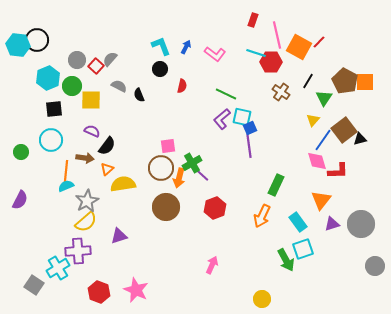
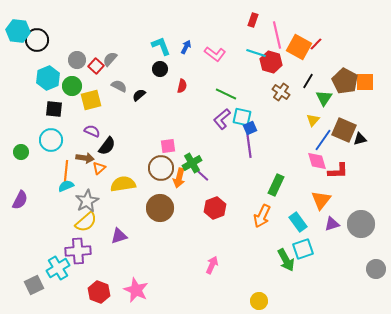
red line at (319, 42): moved 3 px left, 2 px down
cyan hexagon at (18, 45): moved 14 px up
red hexagon at (271, 62): rotated 15 degrees clockwise
black semicircle at (139, 95): rotated 72 degrees clockwise
yellow square at (91, 100): rotated 15 degrees counterclockwise
black square at (54, 109): rotated 12 degrees clockwise
brown square at (344, 130): rotated 30 degrees counterclockwise
orange triangle at (107, 169): moved 8 px left, 1 px up
brown circle at (166, 207): moved 6 px left, 1 px down
gray circle at (375, 266): moved 1 px right, 3 px down
gray square at (34, 285): rotated 30 degrees clockwise
yellow circle at (262, 299): moved 3 px left, 2 px down
